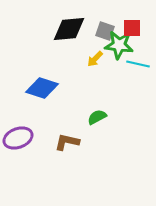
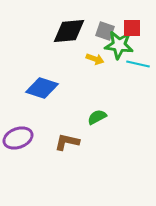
black diamond: moved 2 px down
yellow arrow: rotated 114 degrees counterclockwise
